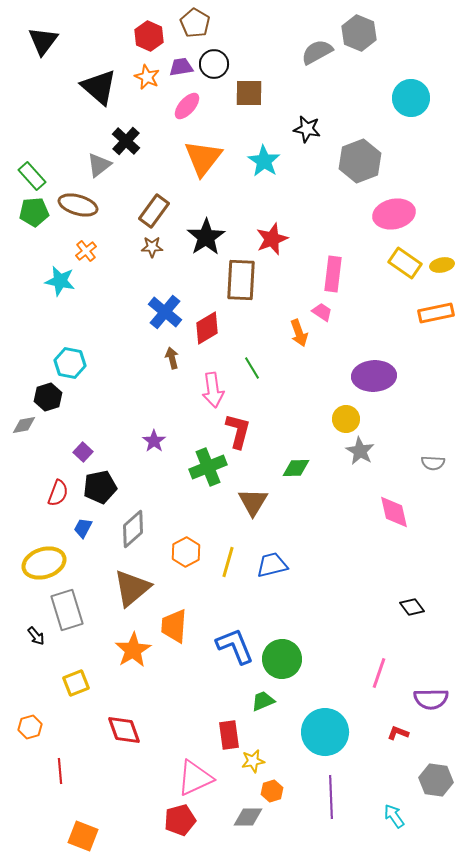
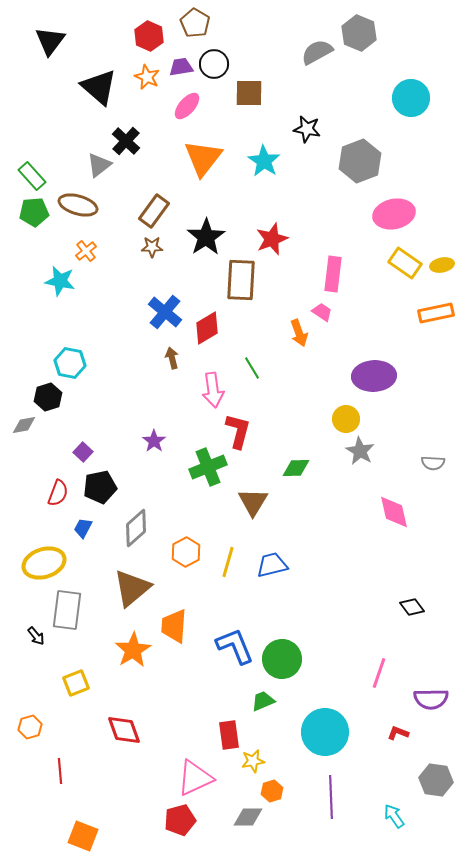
black triangle at (43, 41): moved 7 px right
gray diamond at (133, 529): moved 3 px right, 1 px up
gray rectangle at (67, 610): rotated 24 degrees clockwise
